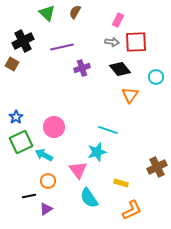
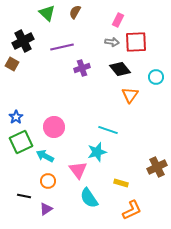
cyan arrow: moved 1 px right, 1 px down
black line: moved 5 px left; rotated 24 degrees clockwise
